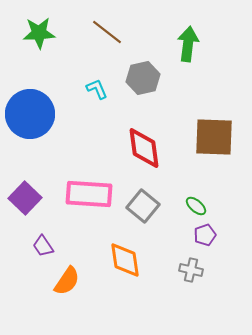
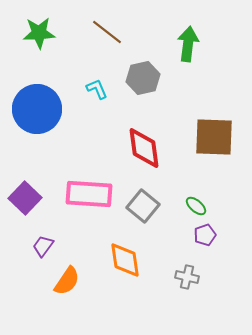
blue circle: moved 7 px right, 5 px up
purple trapezoid: rotated 70 degrees clockwise
gray cross: moved 4 px left, 7 px down
